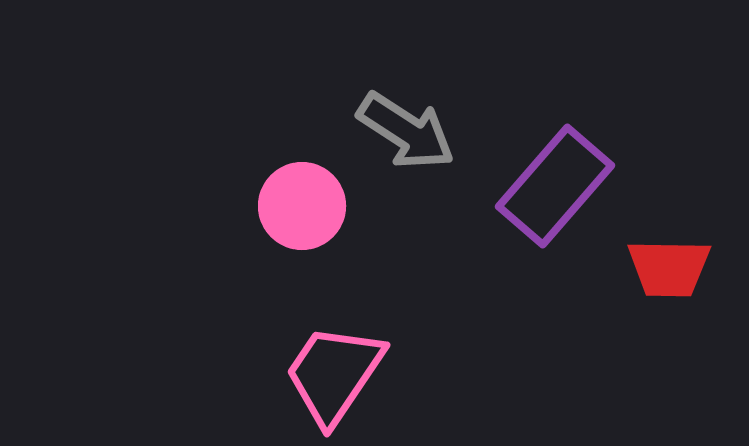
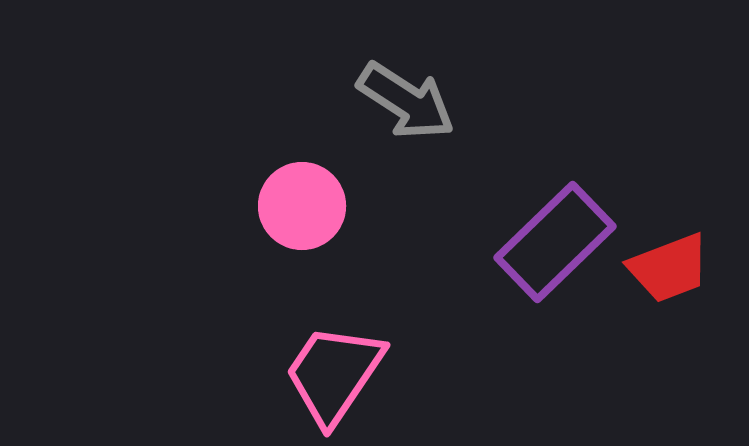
gray arrow: moved 30 px up
purple rectangle: moved 56 px down; rotated 5 degrees clockwise
red trapezoid: rotated 22 degrees counterclockwise
